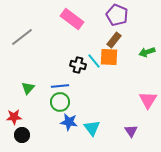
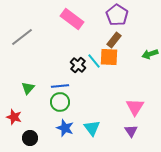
purple pentagon: rotated 10 degrees clockwise
green arrow: moved 3 px right, 2 px down
black cross: rotated 28 degrees clockwise
pink triangle: moved 13 px left, 7 px down
red star: rotated 21 degrees clockwise
blue star: moved 4 px left, 6 px down; rotated 12 degrees clockwise
black circle: moved 8 px right, 3 px down
